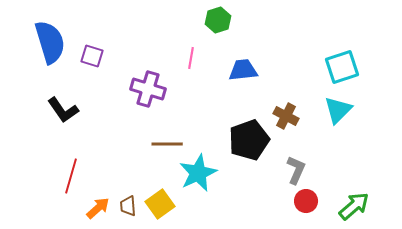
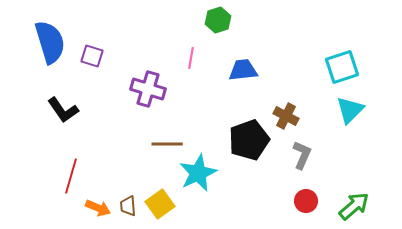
cyan triangle: moved 12 px right
gray L-shape: moved 6 px right, 15 px up
orange arrow: rotated 65 degrees clockwise
